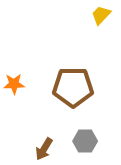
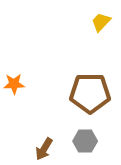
yellow trapezoid: moved 7 px down
brown pentagon: moved 17 px right, 6 px down
